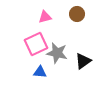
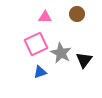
pink triangle: rotated 16 degrees clockwise
gray star: moved 4 px right; rotated 15 degrees clockwise
black triangle: moved 1 px right, 1 px up; rotated 18 degrees counterclockwise
blue triangle: rotated 24 degrees counterclockwise
